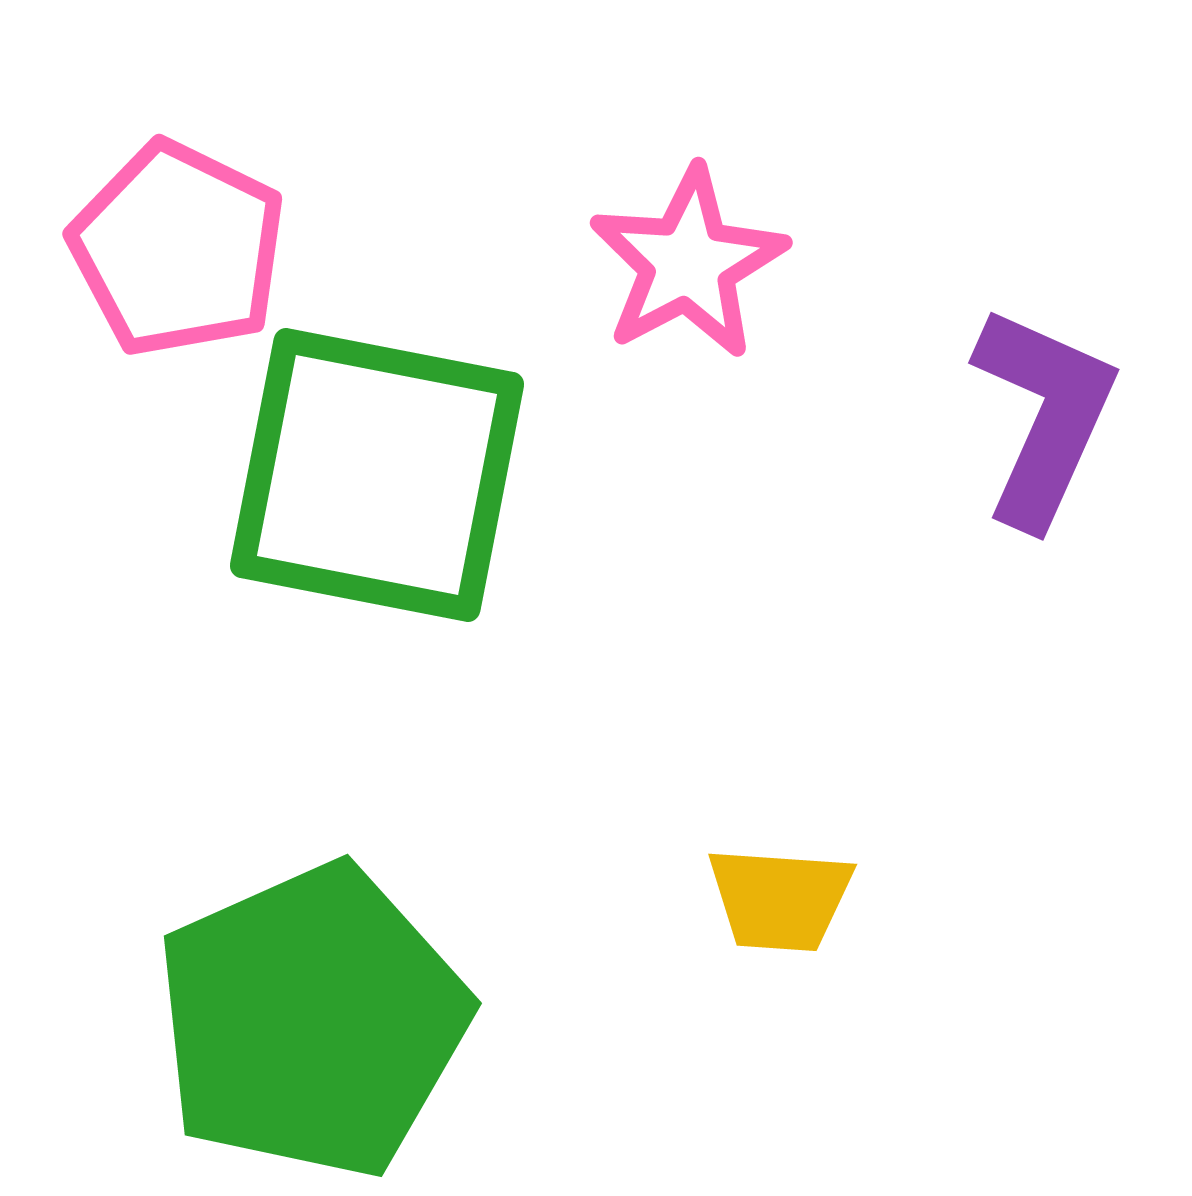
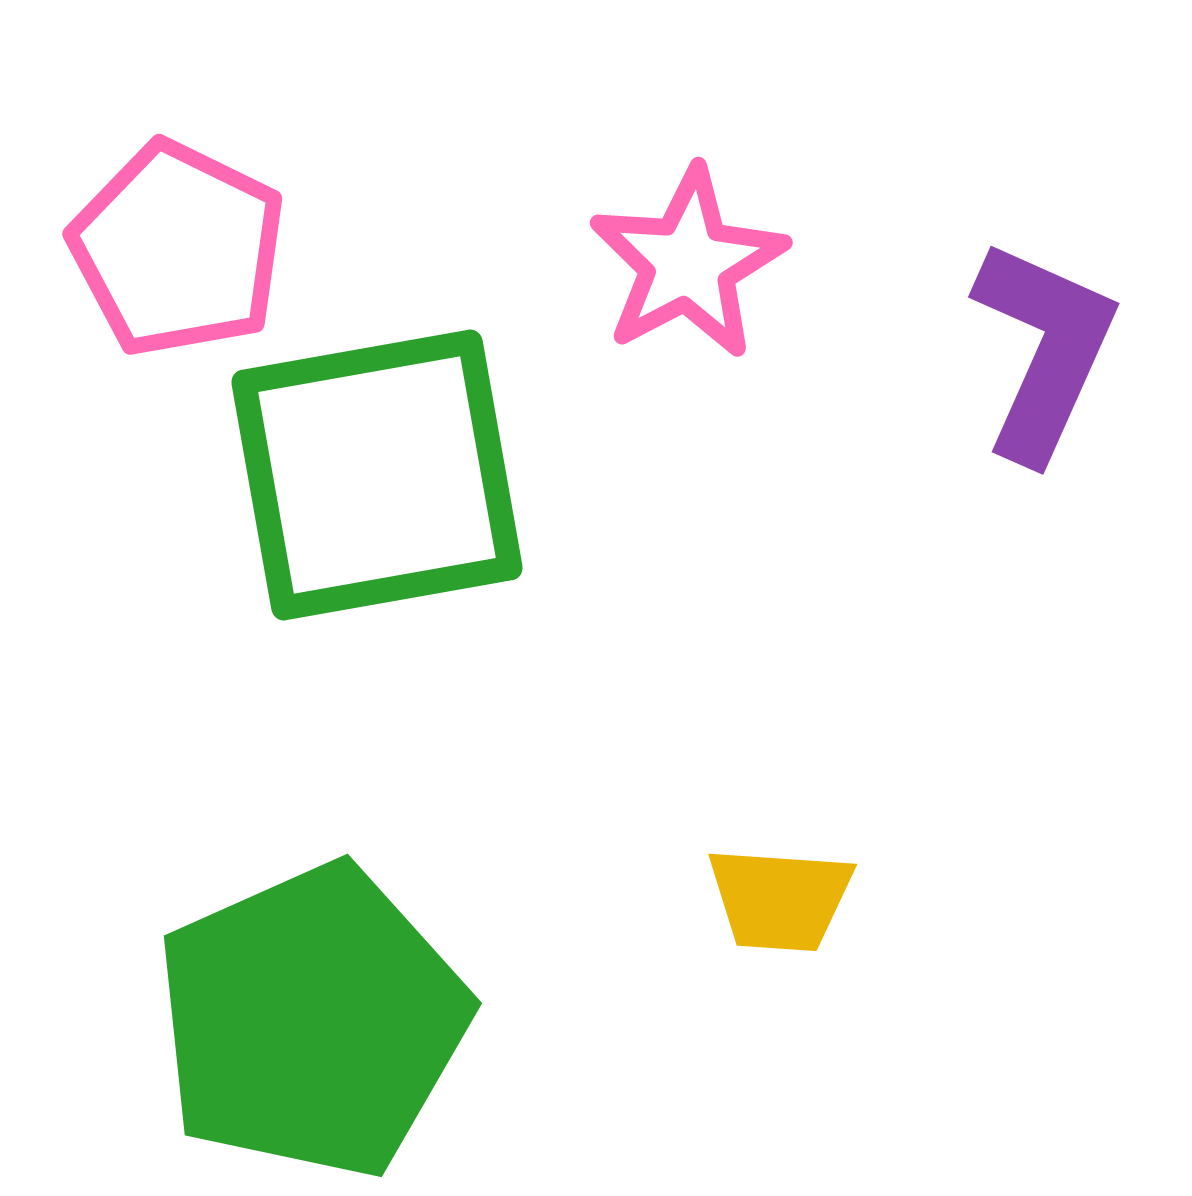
purple L-shape: moved 66 px up
green square: rotated 21 degrees counterclockwise
